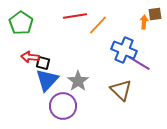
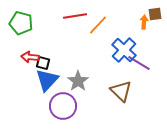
green pentagon: rotated 20 degrees counterclockwise
blue cross: rotated 20 degrees clockwise
brown triangle: moved 1 px down
